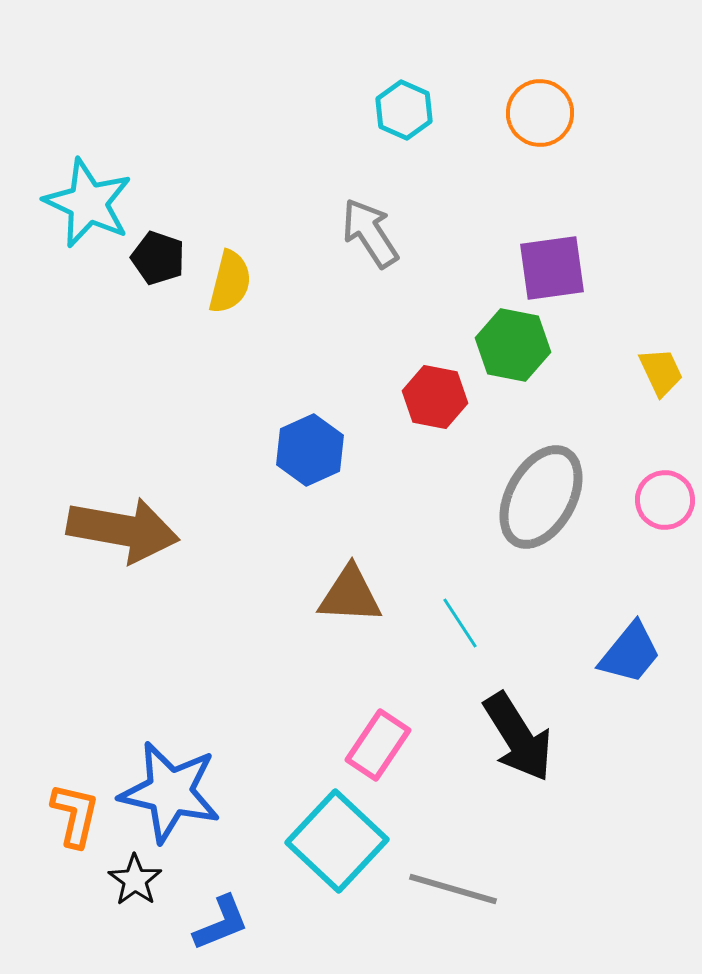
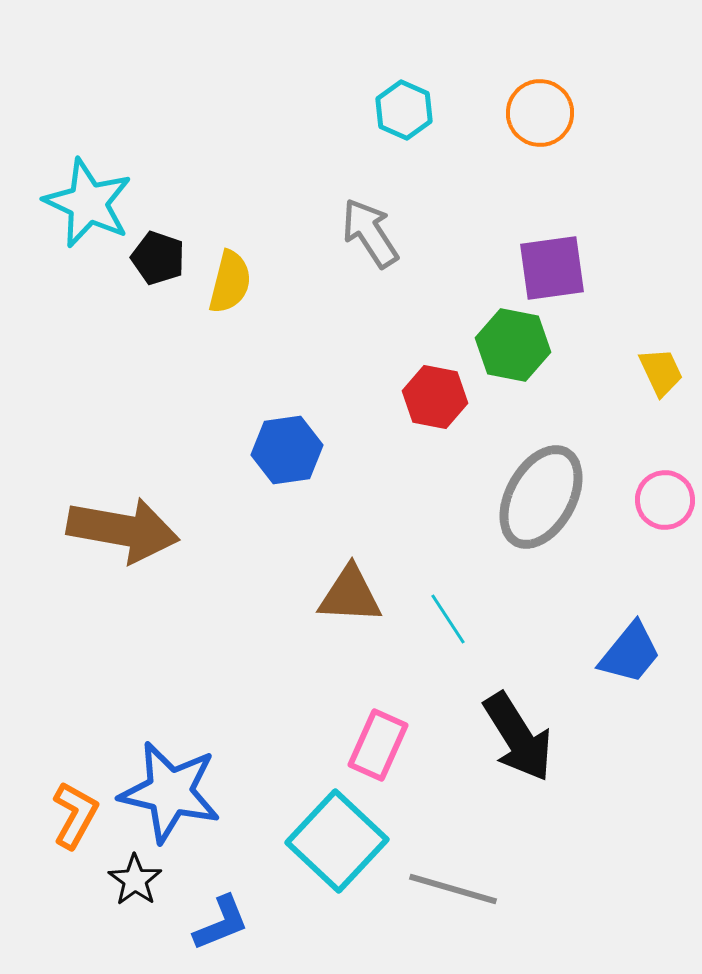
blue hexagon: moved 23 px left; rotated 16 degrees clockwise
cyan line: moved 12 px left, 4 px up
pink rectangle: rotated 10 degrees counterclockwise
orange L-shape: rotated 16 degrees clockwise
